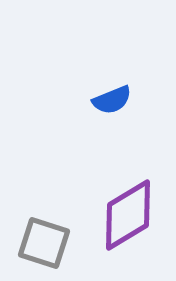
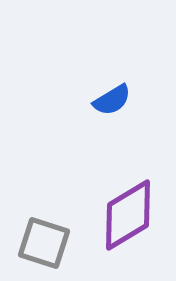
blue semicircle: rotated 9 degrees counterclockwise
